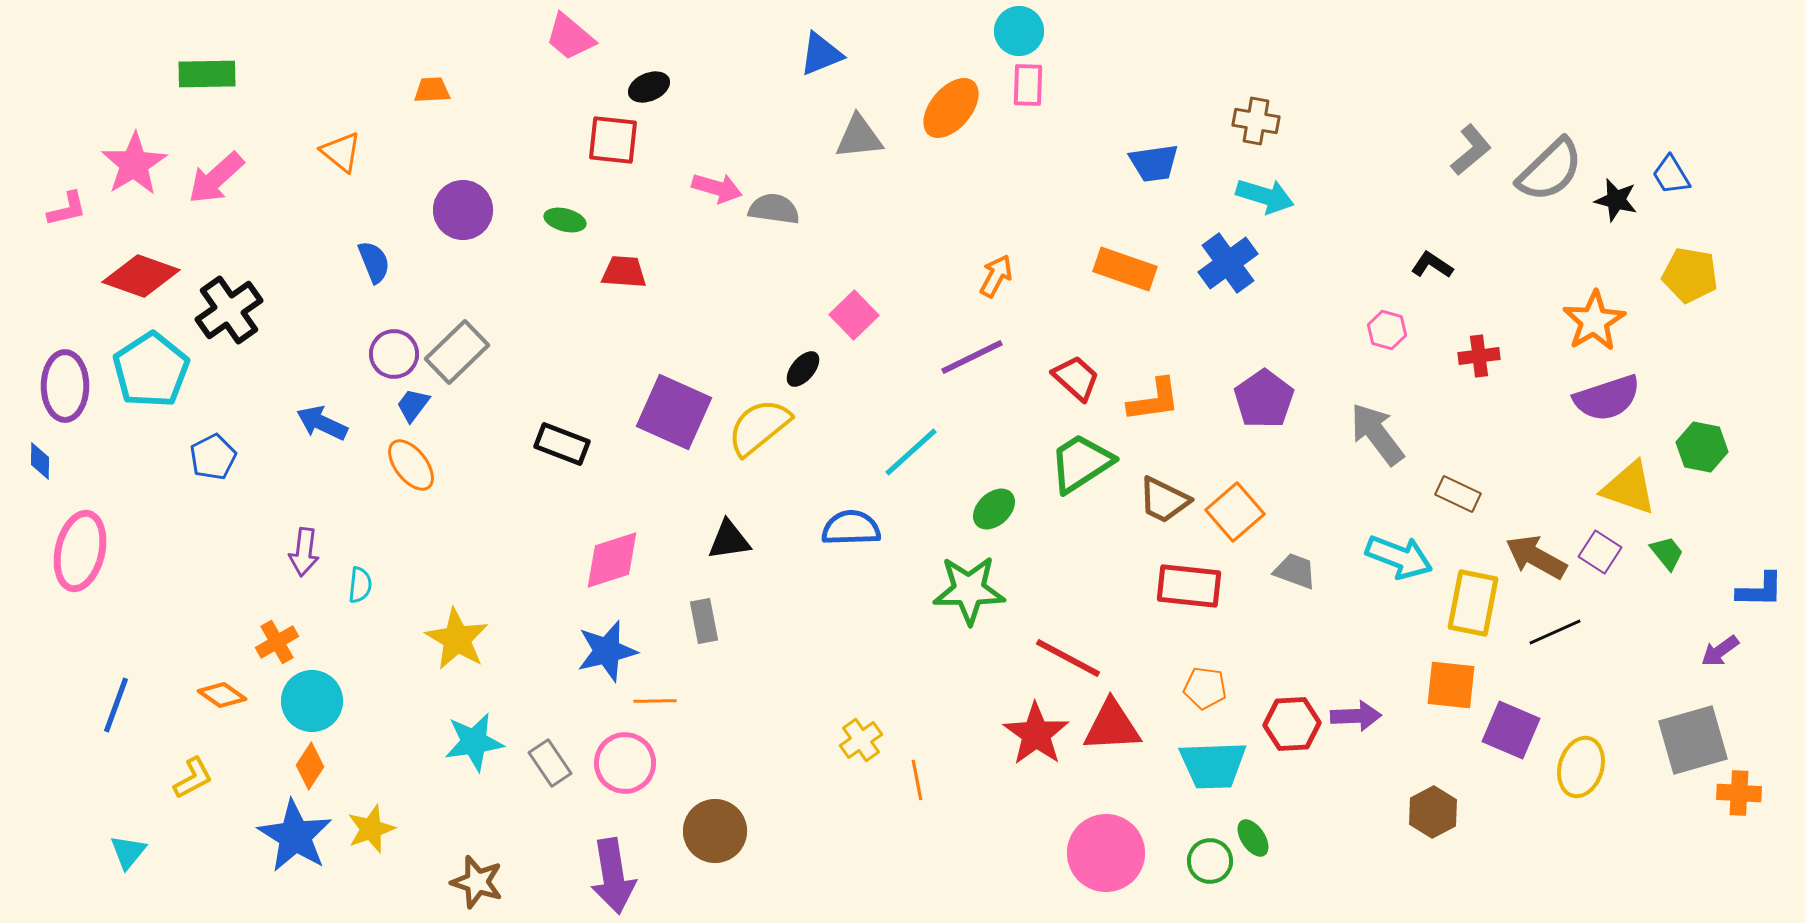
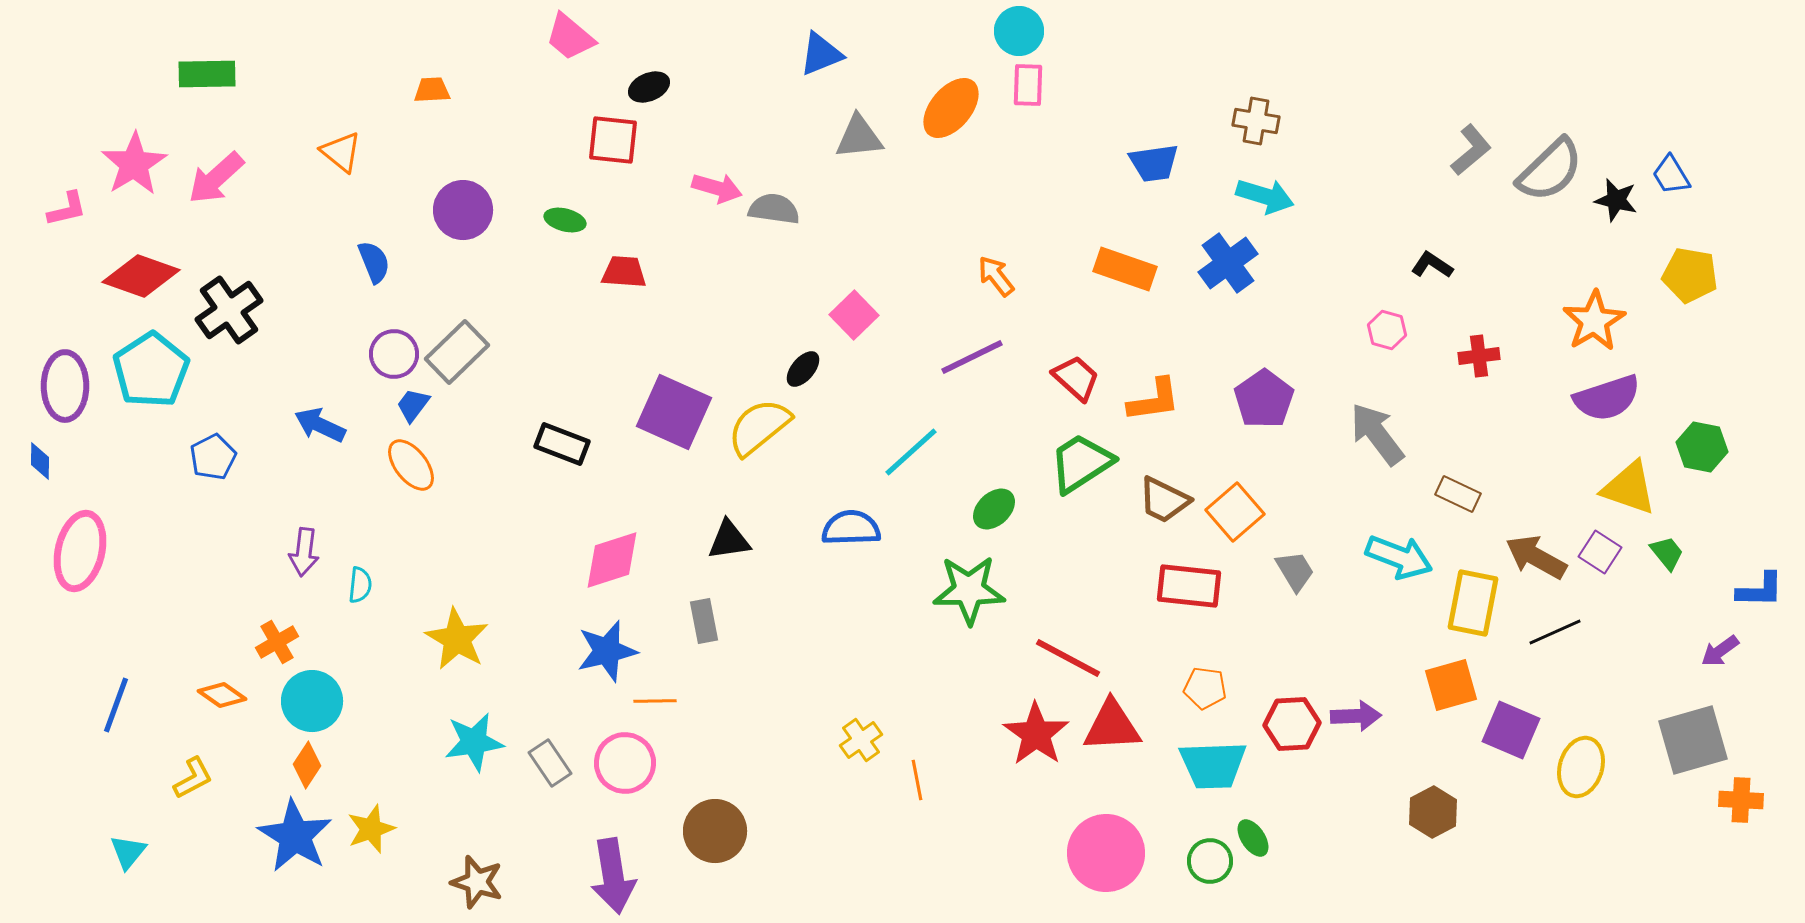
orange arrow at (996, 276): rotated 66 degrees counterclockwise
blue arrow at (322, 423): moved 2 px left, 2 px down
gray trapezoid at (1295, 571): rotated 39 degrees clockwise
orange square at (1451, 685): rotated 22 degrees counterclockwise
orange diamond at (310, 766): moved 3 px left, 1 px up
orange cross at (1739, 793): moved 2 px right, 7 px down
